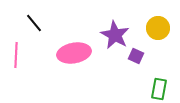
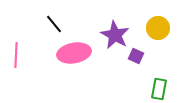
black line: moved 20 px right, 1 px down
